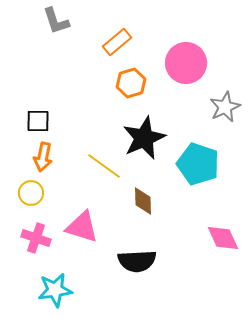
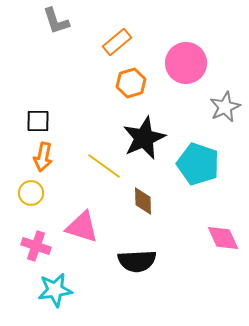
pink cross: moved 8 px down
